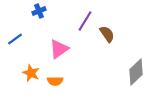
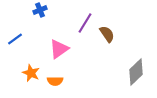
blue cross: moved 1 px right, 1 px up
purple line: moved 2 px down
